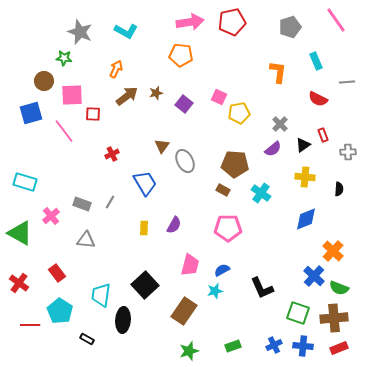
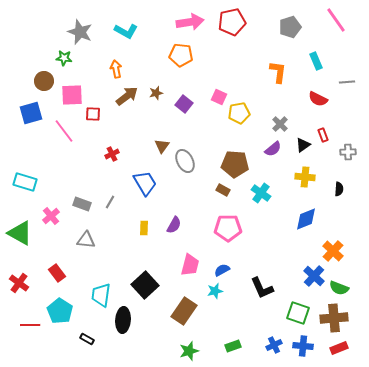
orange arrow at (116, 69): rotated 36 degrees counterclockwise
